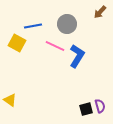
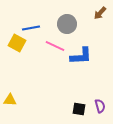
brown arrow: moved 1 px down
blue line: moved 2 px left, 2 px down
blue L-shape: moved 4 px right; rotated 55 degrees clockwise
yellow triangle: rotated 32 degrees counterclockwise
black square: moved 7 px left; rotated 24 degrees clockwise
